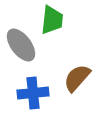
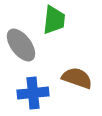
green trapezoid: moved 2 px right
brown semicircle: rotated 68 degrees clockwise
